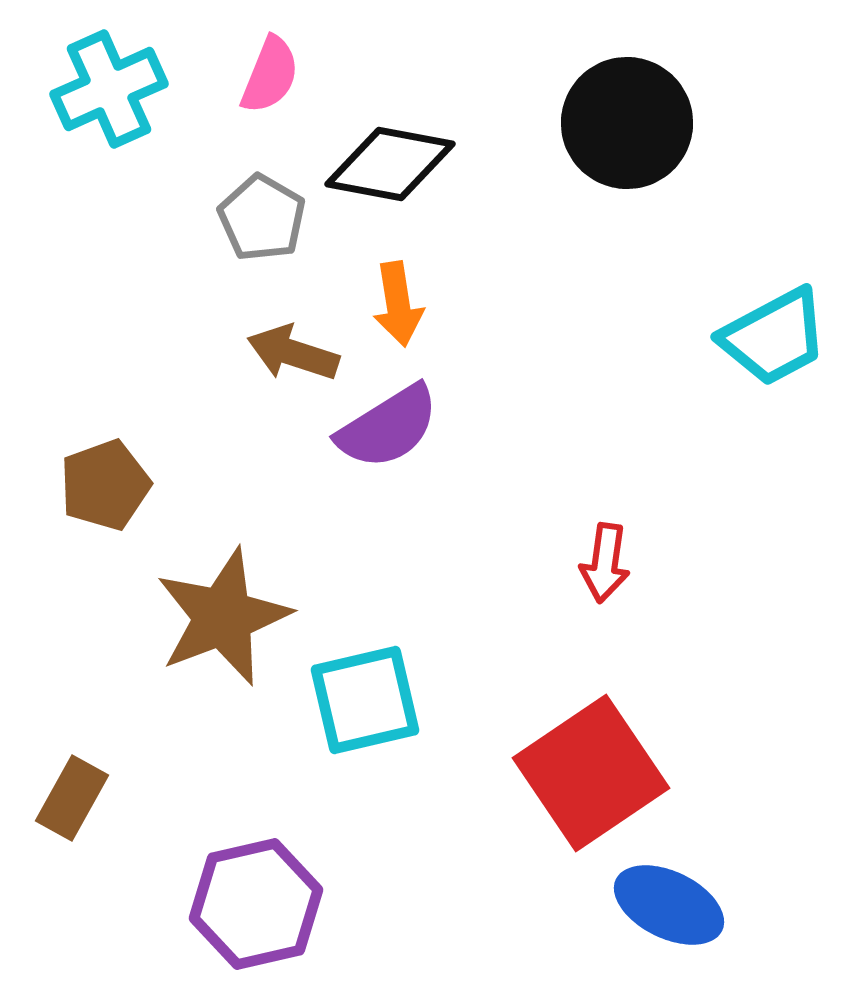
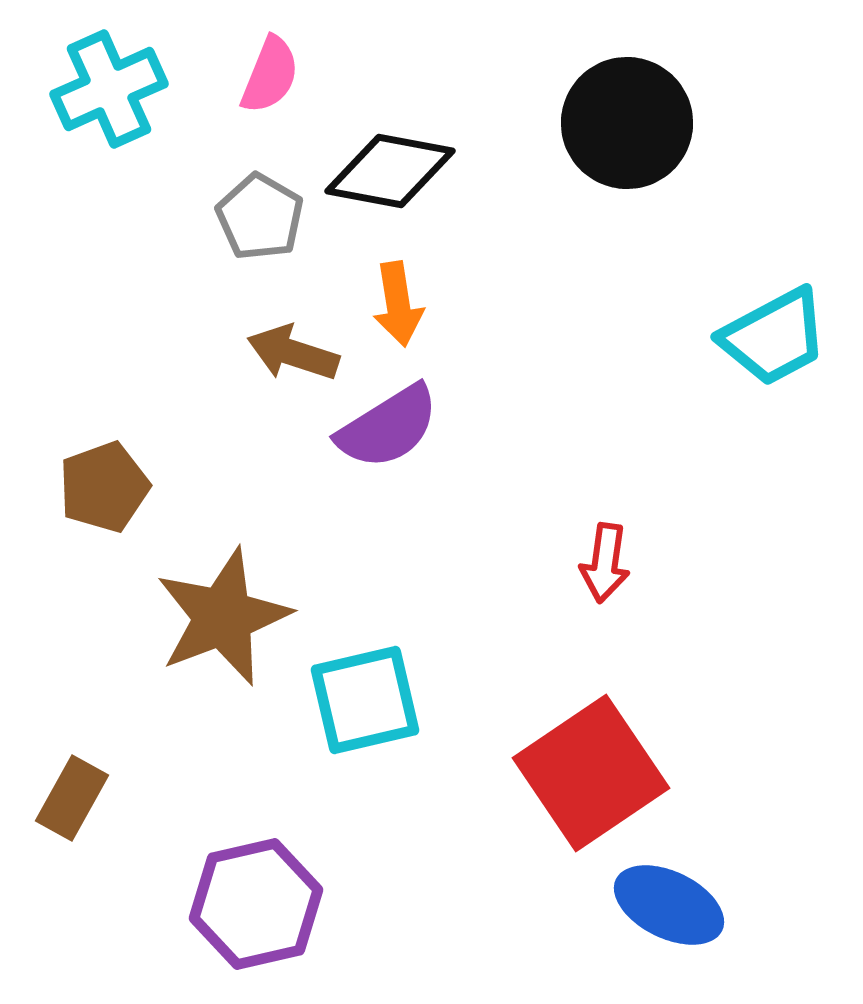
black diamond: moved 7 px down
gray pentagon: moved 2 px left, 1 px up
brown pentagon: moved 1 px left, 2 px down
